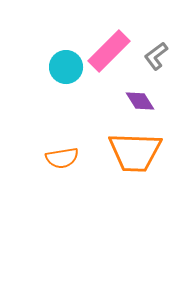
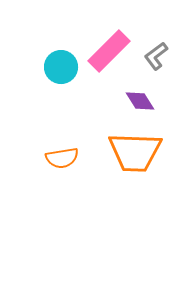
cyan circle: moved 5 px left
